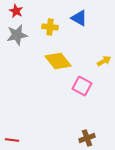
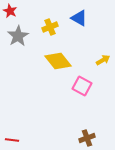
red star: moved 6 px left
yellow cross: rotated 28 degrees counterclockwise
gray star: moved 1 px right, 1 px down; rotated 20 degrees counterclockwise
yellow arrow: moved 1 px left, 1 px up
